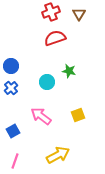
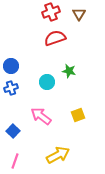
blue cross: rotated 24 degrees clockwise
blue square: rotated 16 degrees counterclockwise
